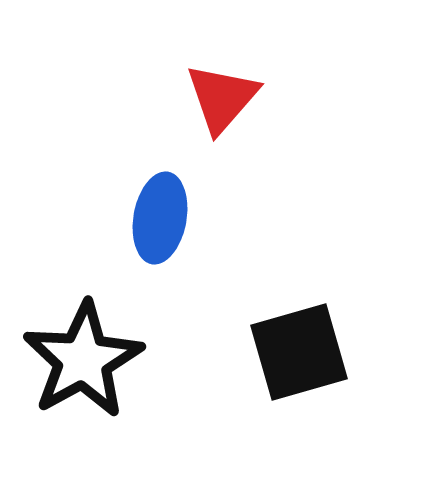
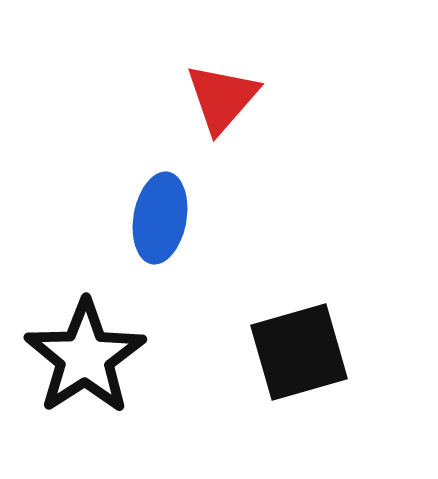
black star: moved 2 px right, 3 px up; rotated 4 degrees counterclockwise
